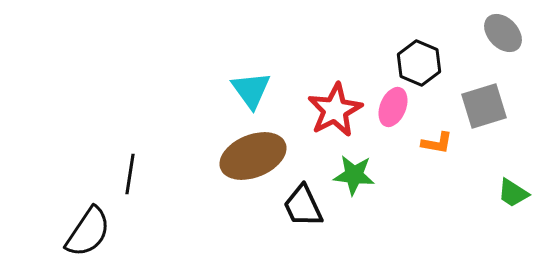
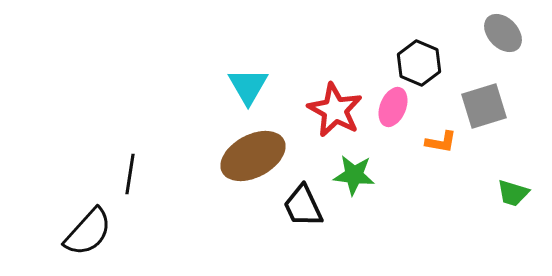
cyan triangle: moved 3 px left, 4 px up; rotated 6 degrees clockwise
red star: rotated 16 degrees counterclockwise
orange L-shape: moved 4 px right, 1 px up
brown ellipse: rotated 6 degrees counterclockwise
green trapezoid: rotated 16 degrees counterclockwise
black semicircle: rotated 8 degrees clockwise
